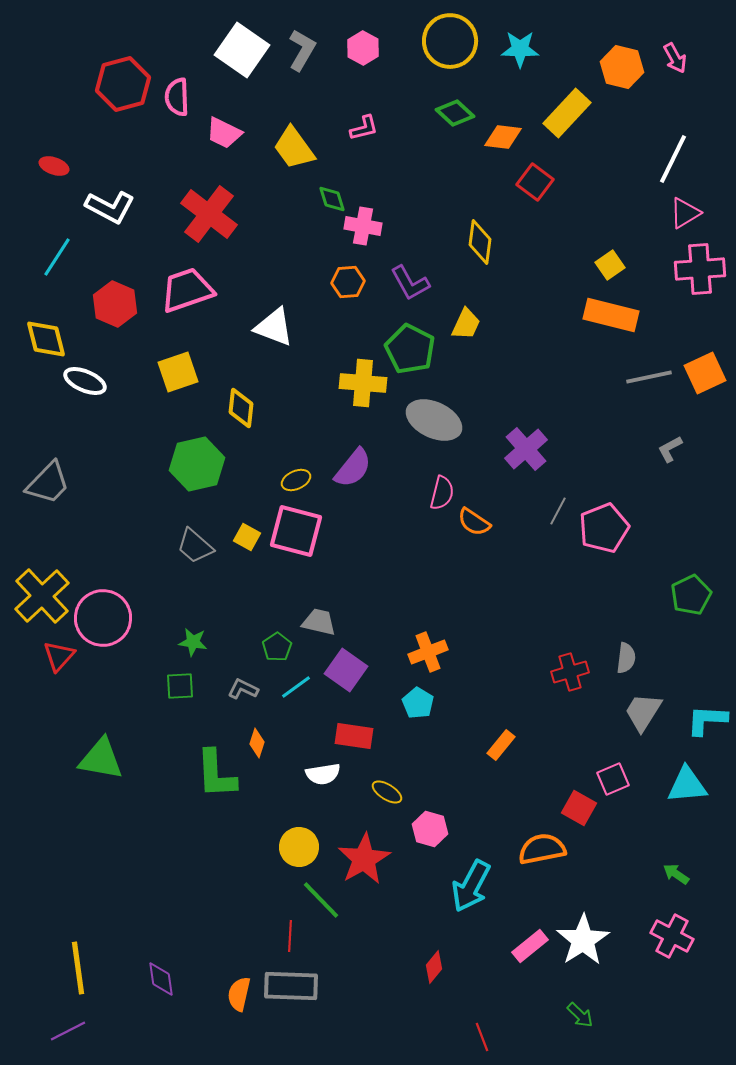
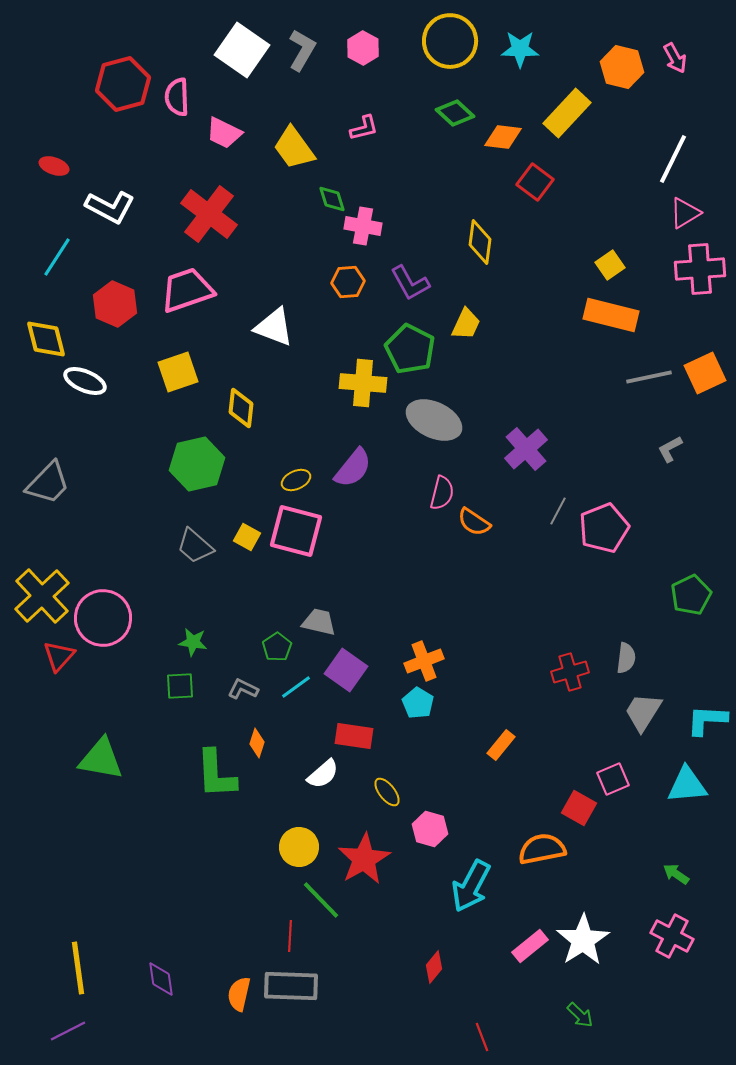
orange cross at (428, 652): moved 4 px left, 9 px down
white semicircle at (323, 774): rotated 32 degrees counterclockwise
yellow ellipse at (387, 792): rotated 20 degrees clockwise
